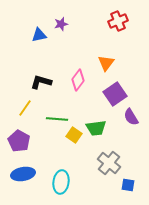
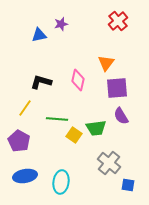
red cross: rotated 18 degrees counterclockwise
pink diamond: rotated 25 degrees counterclockwise
purple square: moved 2 px right, 6 px up; rotated 30 degrees clockwise
purple semicircle: moved 10 px left, 1 px up
blue ellipse: moved 2 px right, 2 px down
